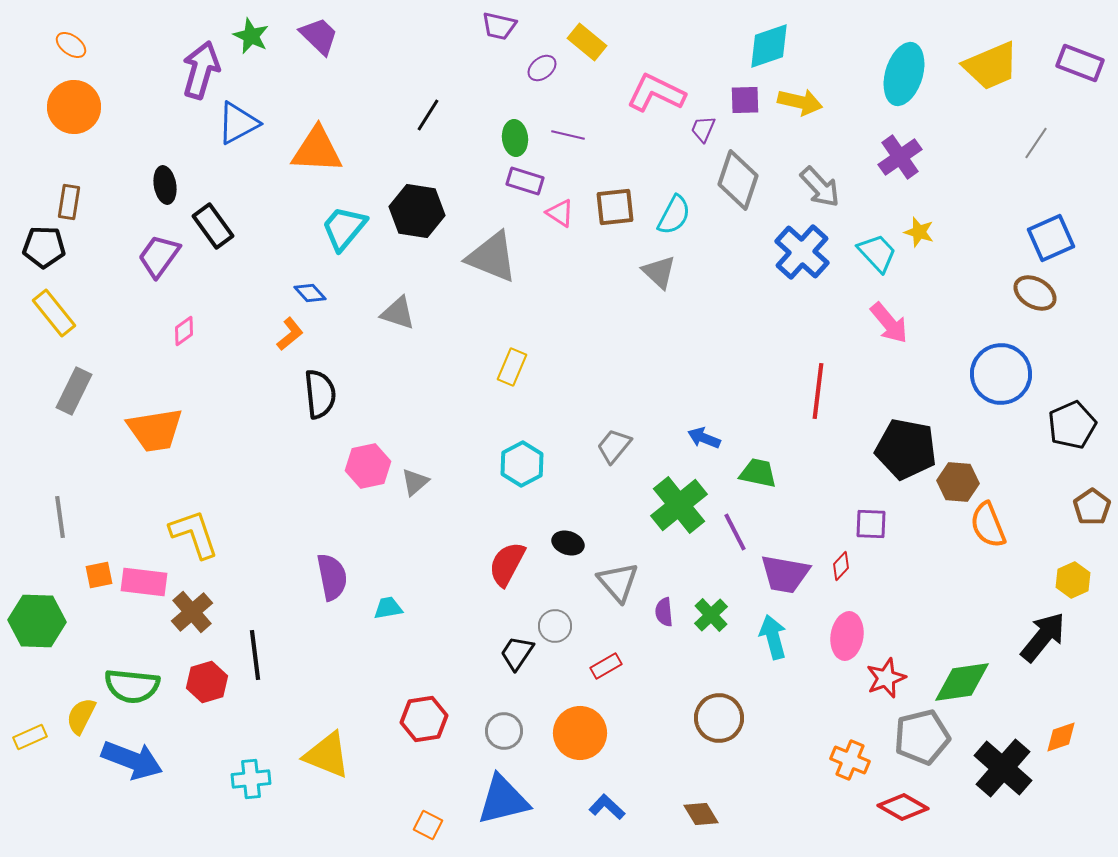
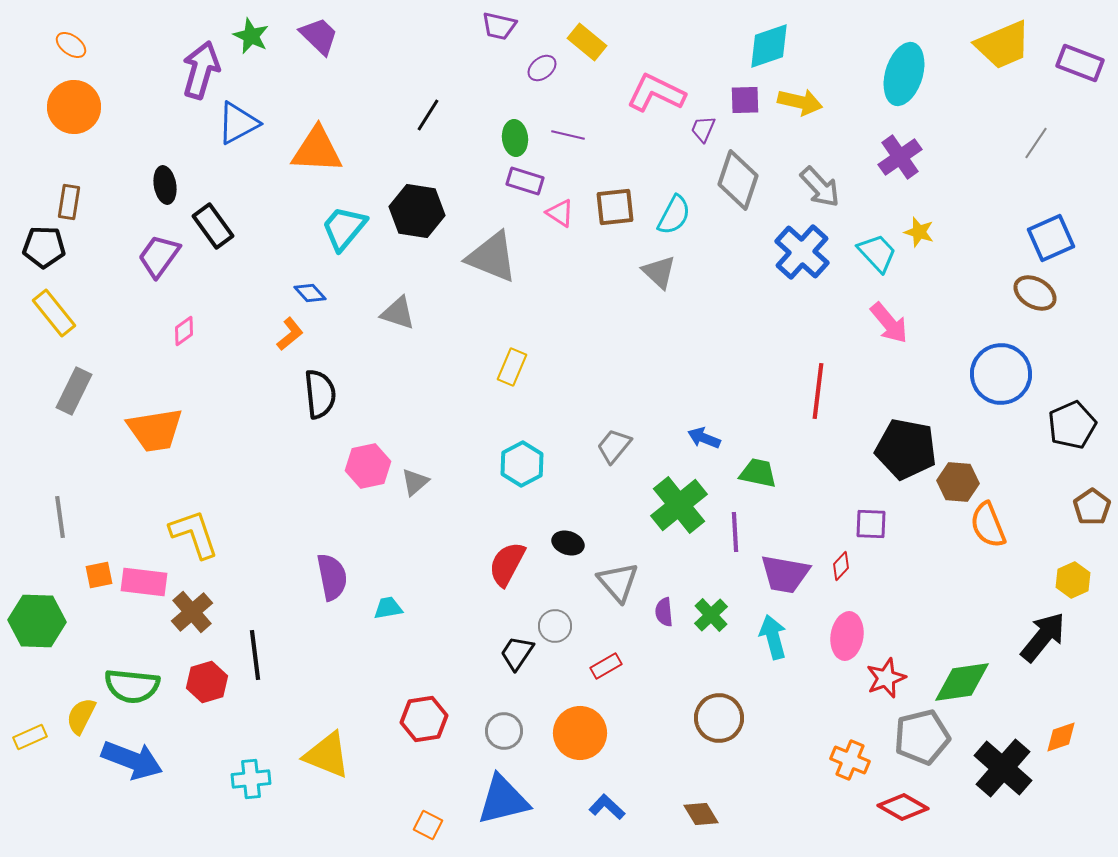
yellow trapezoid at (991, 66): moved 12 px right, 21 px up
purple line at (735, 532): rotated 24 degrees clockwise
